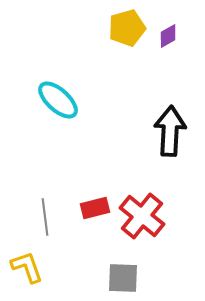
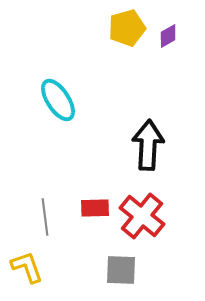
cyan ellipse: rotated 15 degrees clockwise
black arrow: moved 22 px left, 14 px down
red rectangle: rotated 12 degrees clockwise
gray square: moved 2 px left, 8 px up
